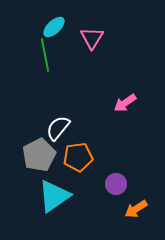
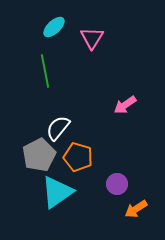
green line: moved 16 px down
pink arrow: moved 2 px down
orange pentagon: rotated 24 degrees clockwise
purple circle: moved 1 px right
cyan triangle: moved 3 px right, 4 px up
